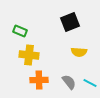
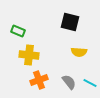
black square: rotated 36 degrees clockwise
green rectangle: moved 2 px left
orange cross: rotated 18 degrees counterclockwise
